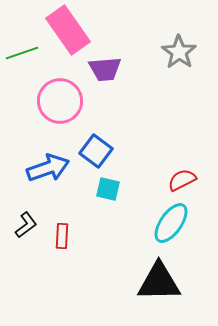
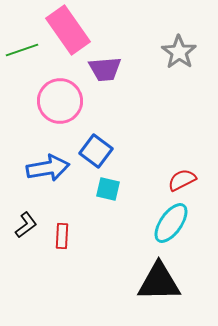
green line: moved 3 px up
blue arrow: rotated 9 degrees clockwise
